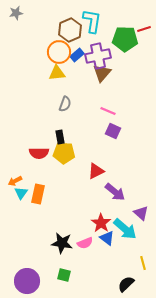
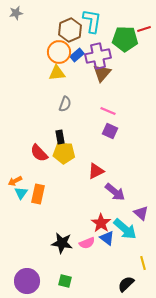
purple square: moved 3 px left
red semicircle: rotated 48 degrees clockwise
pink semicircle: moved 2 px right
green square: moved 1 px right, 6 px down
